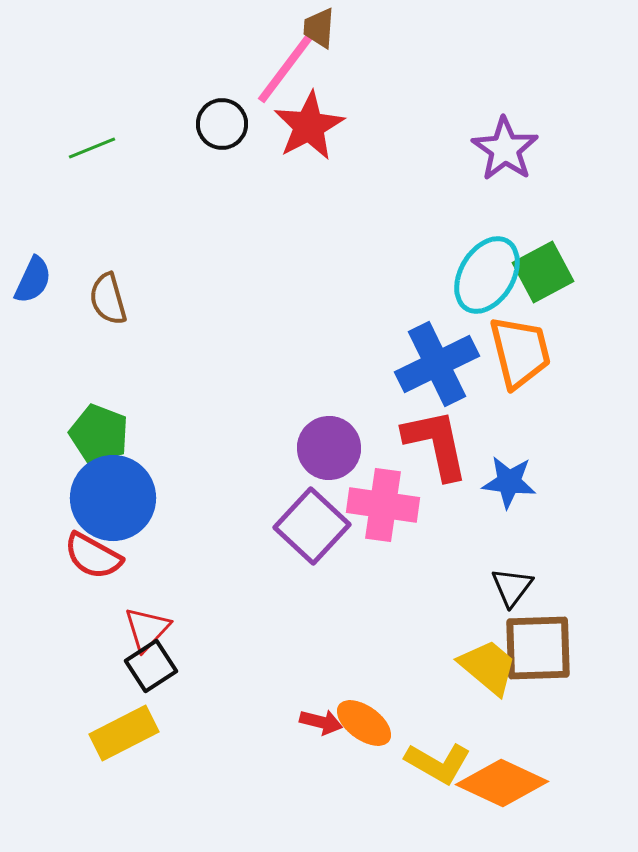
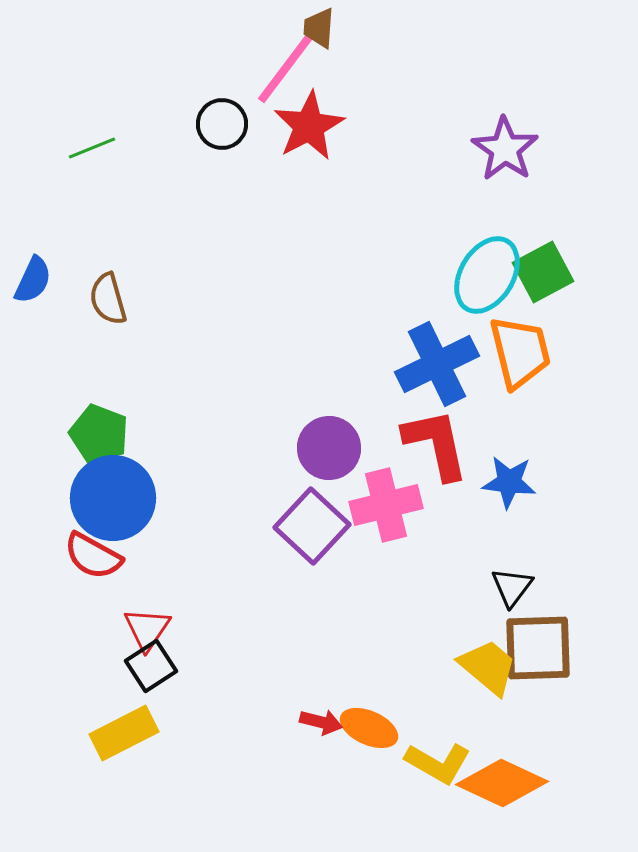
pink cross: moved 3 px right; rotated 22 degrees counterclockwise
red triangle: rotated 9 degrees counterclockwise
orange ellipse: moved 5 px right, 5 px down; rotated 12 degrees counterclockwise
